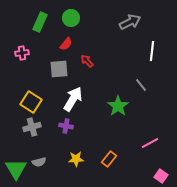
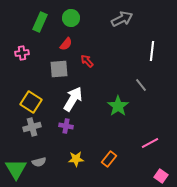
gray arrow: moved 8 px left, 3 px up
